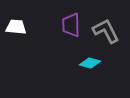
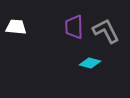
purple trapezoid: moved 3 px right, 2 px down
